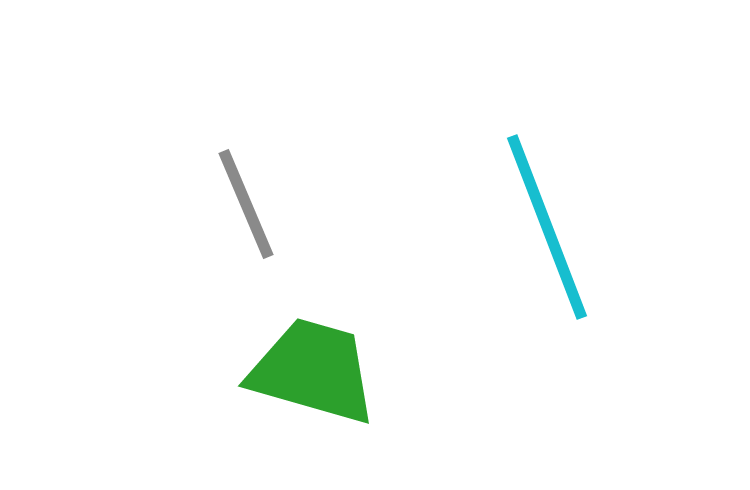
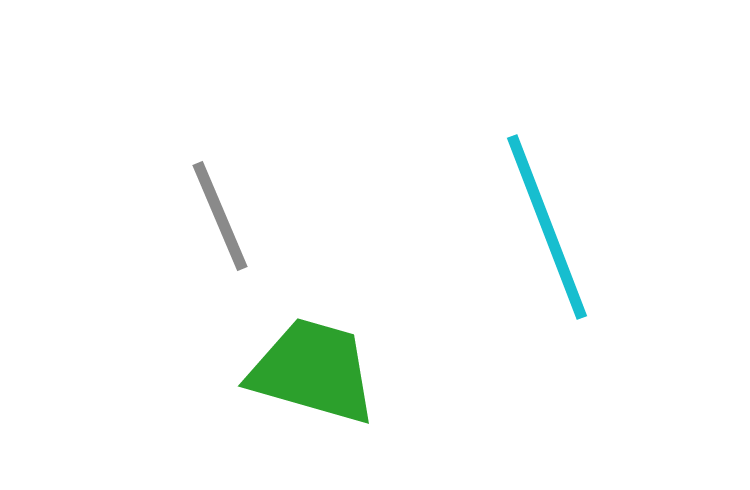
gray line: moved 26 px left, 12 px down
